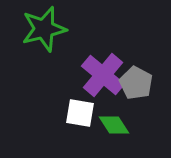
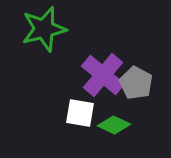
green diamond: rotated 32 degrees counterclockwise
